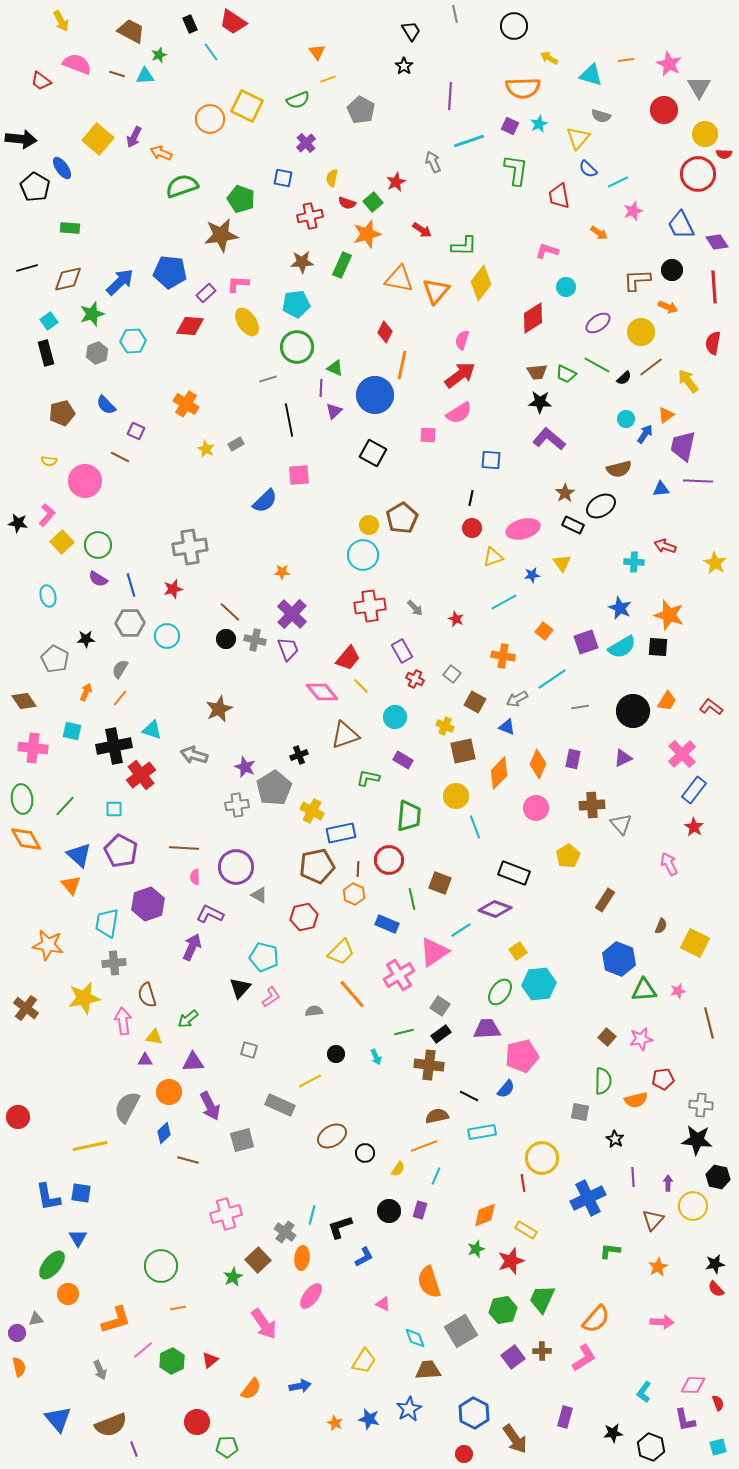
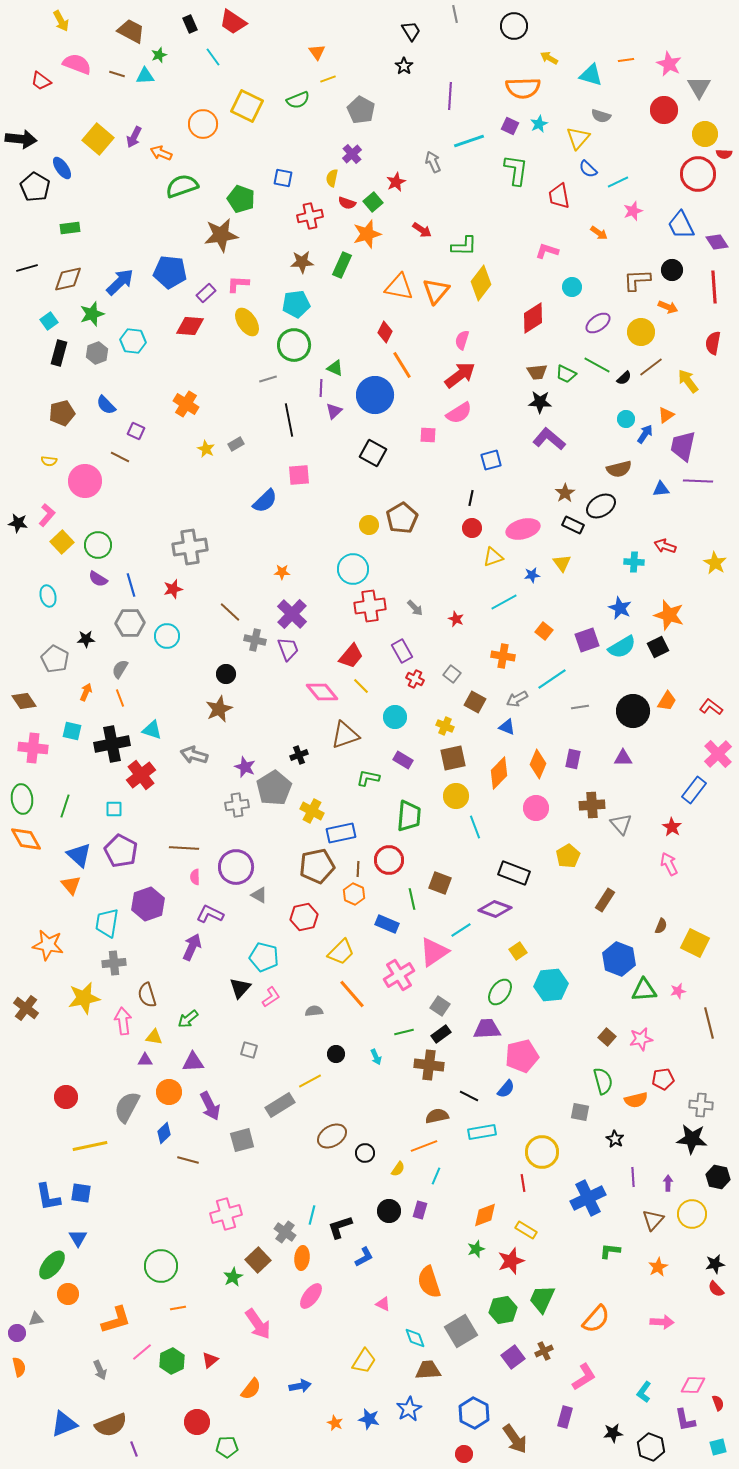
cyan line at (211, 52): moved 2 px right, 5 px down
orange circle at (210, 119): moved 7 px left, 5 px down
purple cross at (306, 143): moved 46 px right, 11 px down
green rectangle at (70, 228): rotated 12 degrees counterclockwise
orange triangle at (399, 279): moved 8 px down
cyan circle at (566, 287): moved 6 px right
cyan hexagon at (133, 341): rotated 10 degrees clockwise
green circle at (297, 347): moved 3 px left, 2 px up
black rectangle at (46, 353): moved 13 px right; rotated 30 degrees clockwise
orange line at (402, 365): rotated 44 degrees counterclockwise
blue square at (491, 460): rotated 20 degrees counterclockwise
cyan circle at (363, 555): moved 10 px left, 14 px down
black circle at (226, 639): moved 35 px down
purple square at (586, 642): moved 1 px right, 2 px up
black square at (658, 647): rotated 30 degrees counterclockwise
red trapezoid at (348, 658): moved 3 px right, 2 px up
orange line at (120, 698): rotated 60 degrees counterclockwise
black cross at (114, 746): moved 2 px left, 2 px up
brown square at (463, 751): moved 10 px left, 7 px down
pink cross at (682, 754): moved 36 px right
purple triangle at (623, 758): rotated 24 degrees clockwise
green line at (65, 806): rotated 25 degrees counterclockwise
red star at (694, 827): moved 22 px left
cyan hexagon at (539, 984): moved 12 px right, 1 px down
green semicircle at (603, 1081): rotated 16 degrees counterclockwise
gray rectangle at (280, 1105): rotated 56 degrees counterclockwise
red circle at (18, 1117): moved 48 px right, 20 px up
black star at (697, 1140): moved 5 px left, 1 px up
yellow circle at (542, 1158): moved 6 px up
yellow circle at (693, 1206): moved 1 px left, 8 px down
pink arrow at (264, 1324): moved 6 px left
pink line at (143, 1350): moved 1 px left, 2 px down
brown cross at (542, 1351): moved 2 px right; rotated 24 degrees counterclockwise
pink L-shape at (584, 1358): moved 19 px down
blue triangle at (58, 1419): moved 6 px right, 5 px down; rotated 48 degrees clockwise
